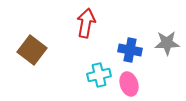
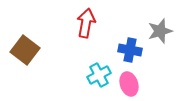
gray star: moved 7 px left, 12 px up; rotated 15 degrees counterclockwise
brown square: moved 7 px left
cyan cross: rotated 15 degrees counterclockwise
